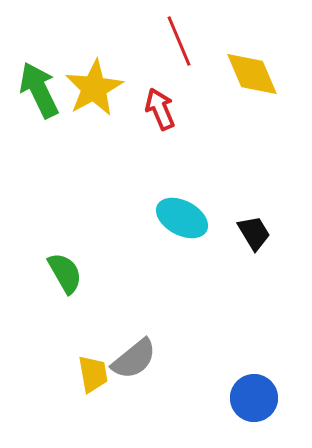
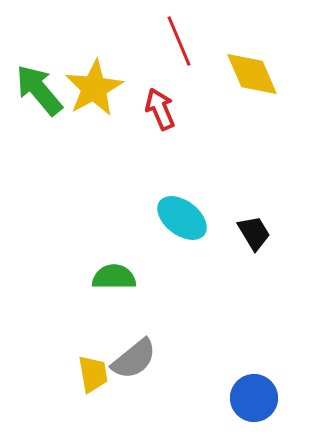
green arrow: rotated 14 degrees counterclockwise
cyan ellipse: rotated 9 degrees clockwise
green semicircle: moved 49 px right, 4 px down; rotated 60 degrees counterclockwise
